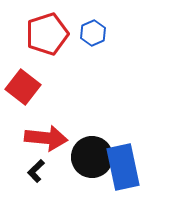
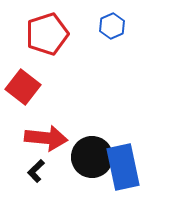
blue hexagon: moved 19 px right, 7 px up
